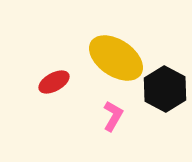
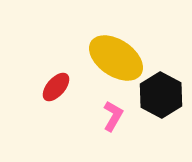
red ellipse: moved 2 px right, 5 px down; rotated 20 degrees counterclockwise
black hexagon: moved 4 px left, 6 px down
